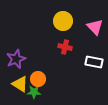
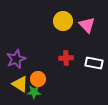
pink triangle: moved 8 px left, 2 px up
red cross: moved 1 px right, 11 px down; rotated 16 degrees counterclockwise
white rectangle: moved 1 px down
